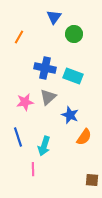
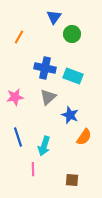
green circle: moved 2 px left
pink star: moved 10 px left, 5 px up
brown square: moved 20 px left
